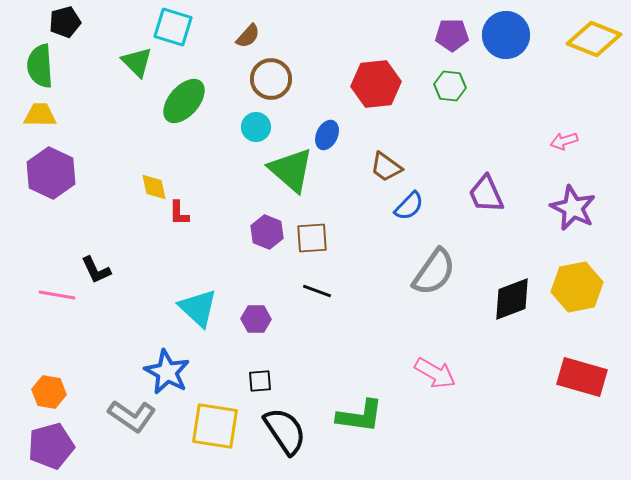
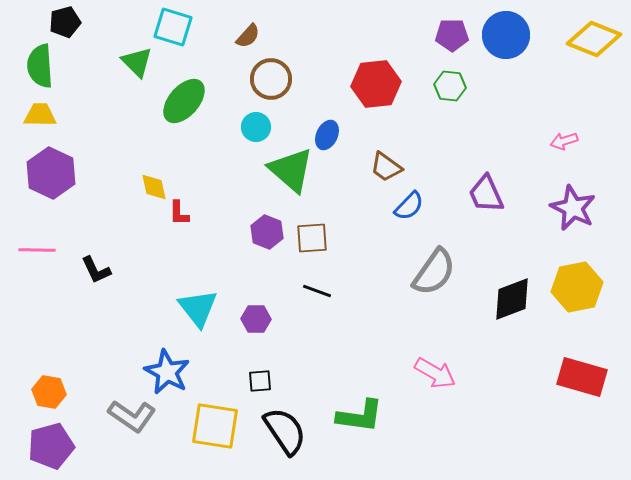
pink line at (57, 295): moved 20 px left, 45 px up; rotated 9 degrees counterclockwise
cyan triangle at (198, 308): rotated 9 degrees clockwise
